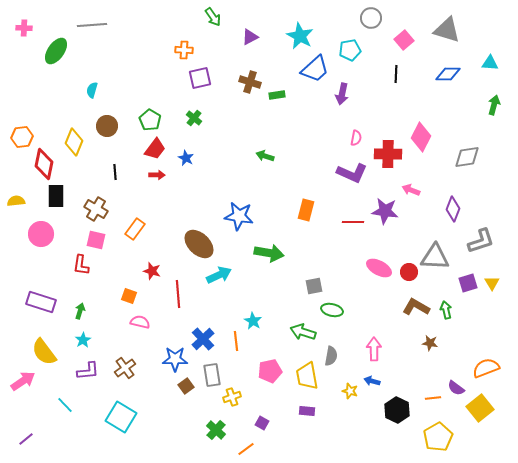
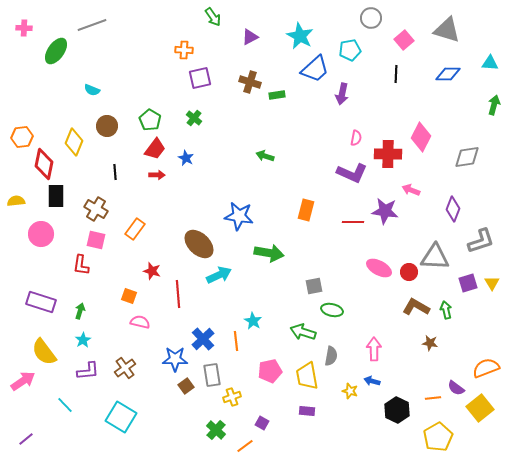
gray line at (92, 25): rotated 16 degrees counterclockwise
cyan semicircle at (92, 90): rotated 84 degrees counterclockwise
orange line at (246, 449): moved 1 px left, 3 px up
